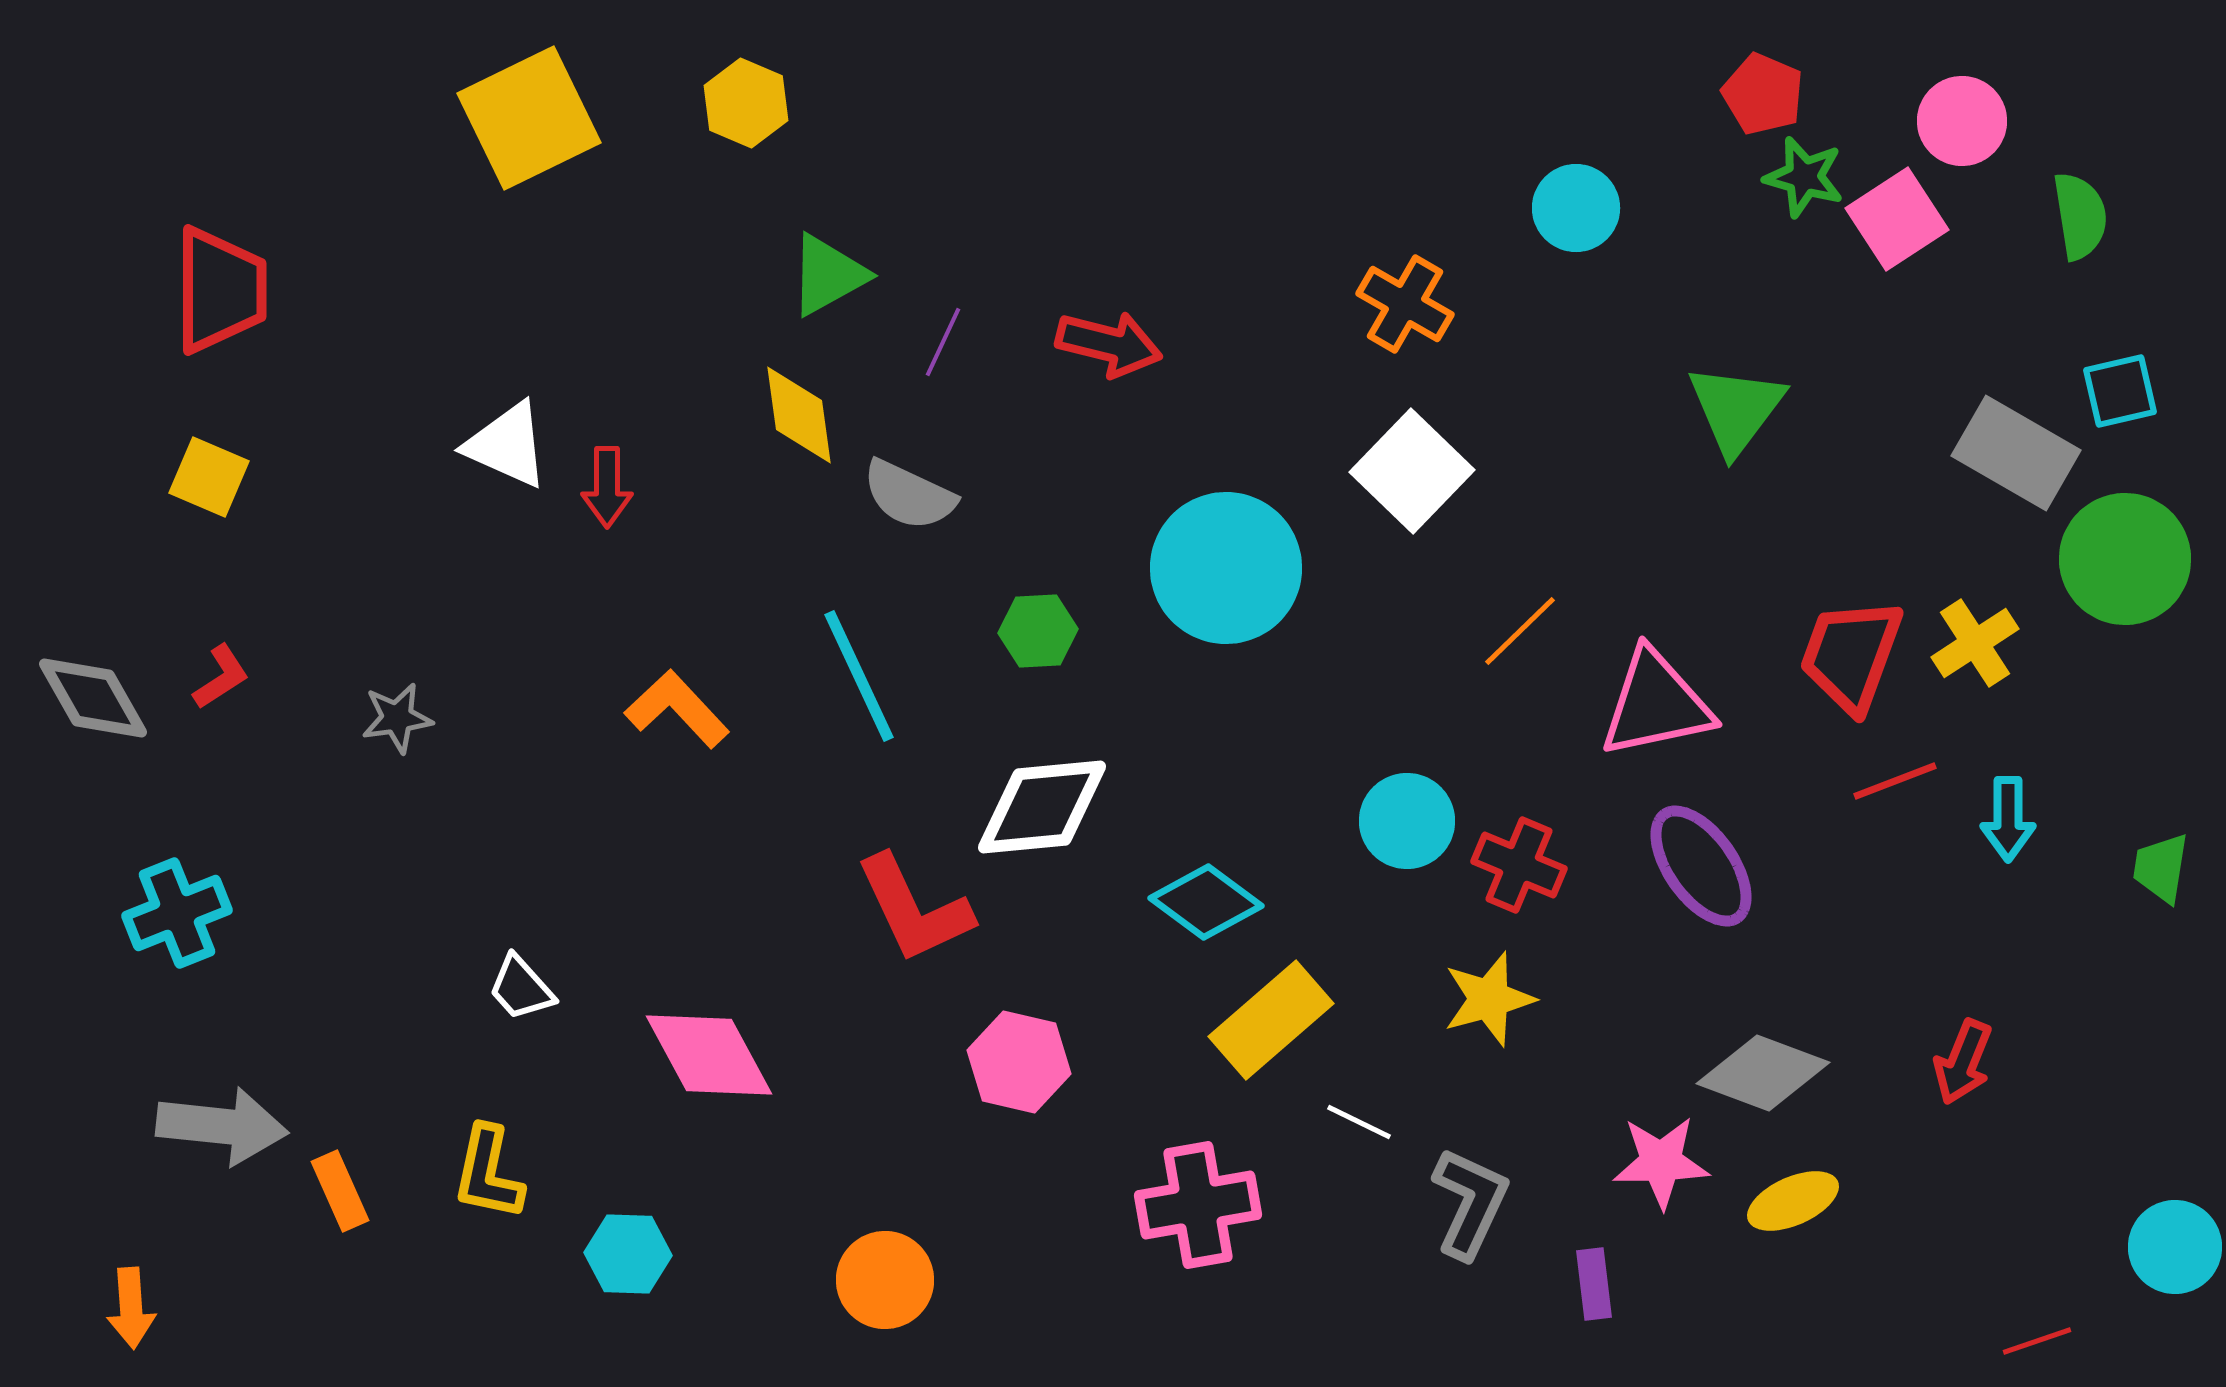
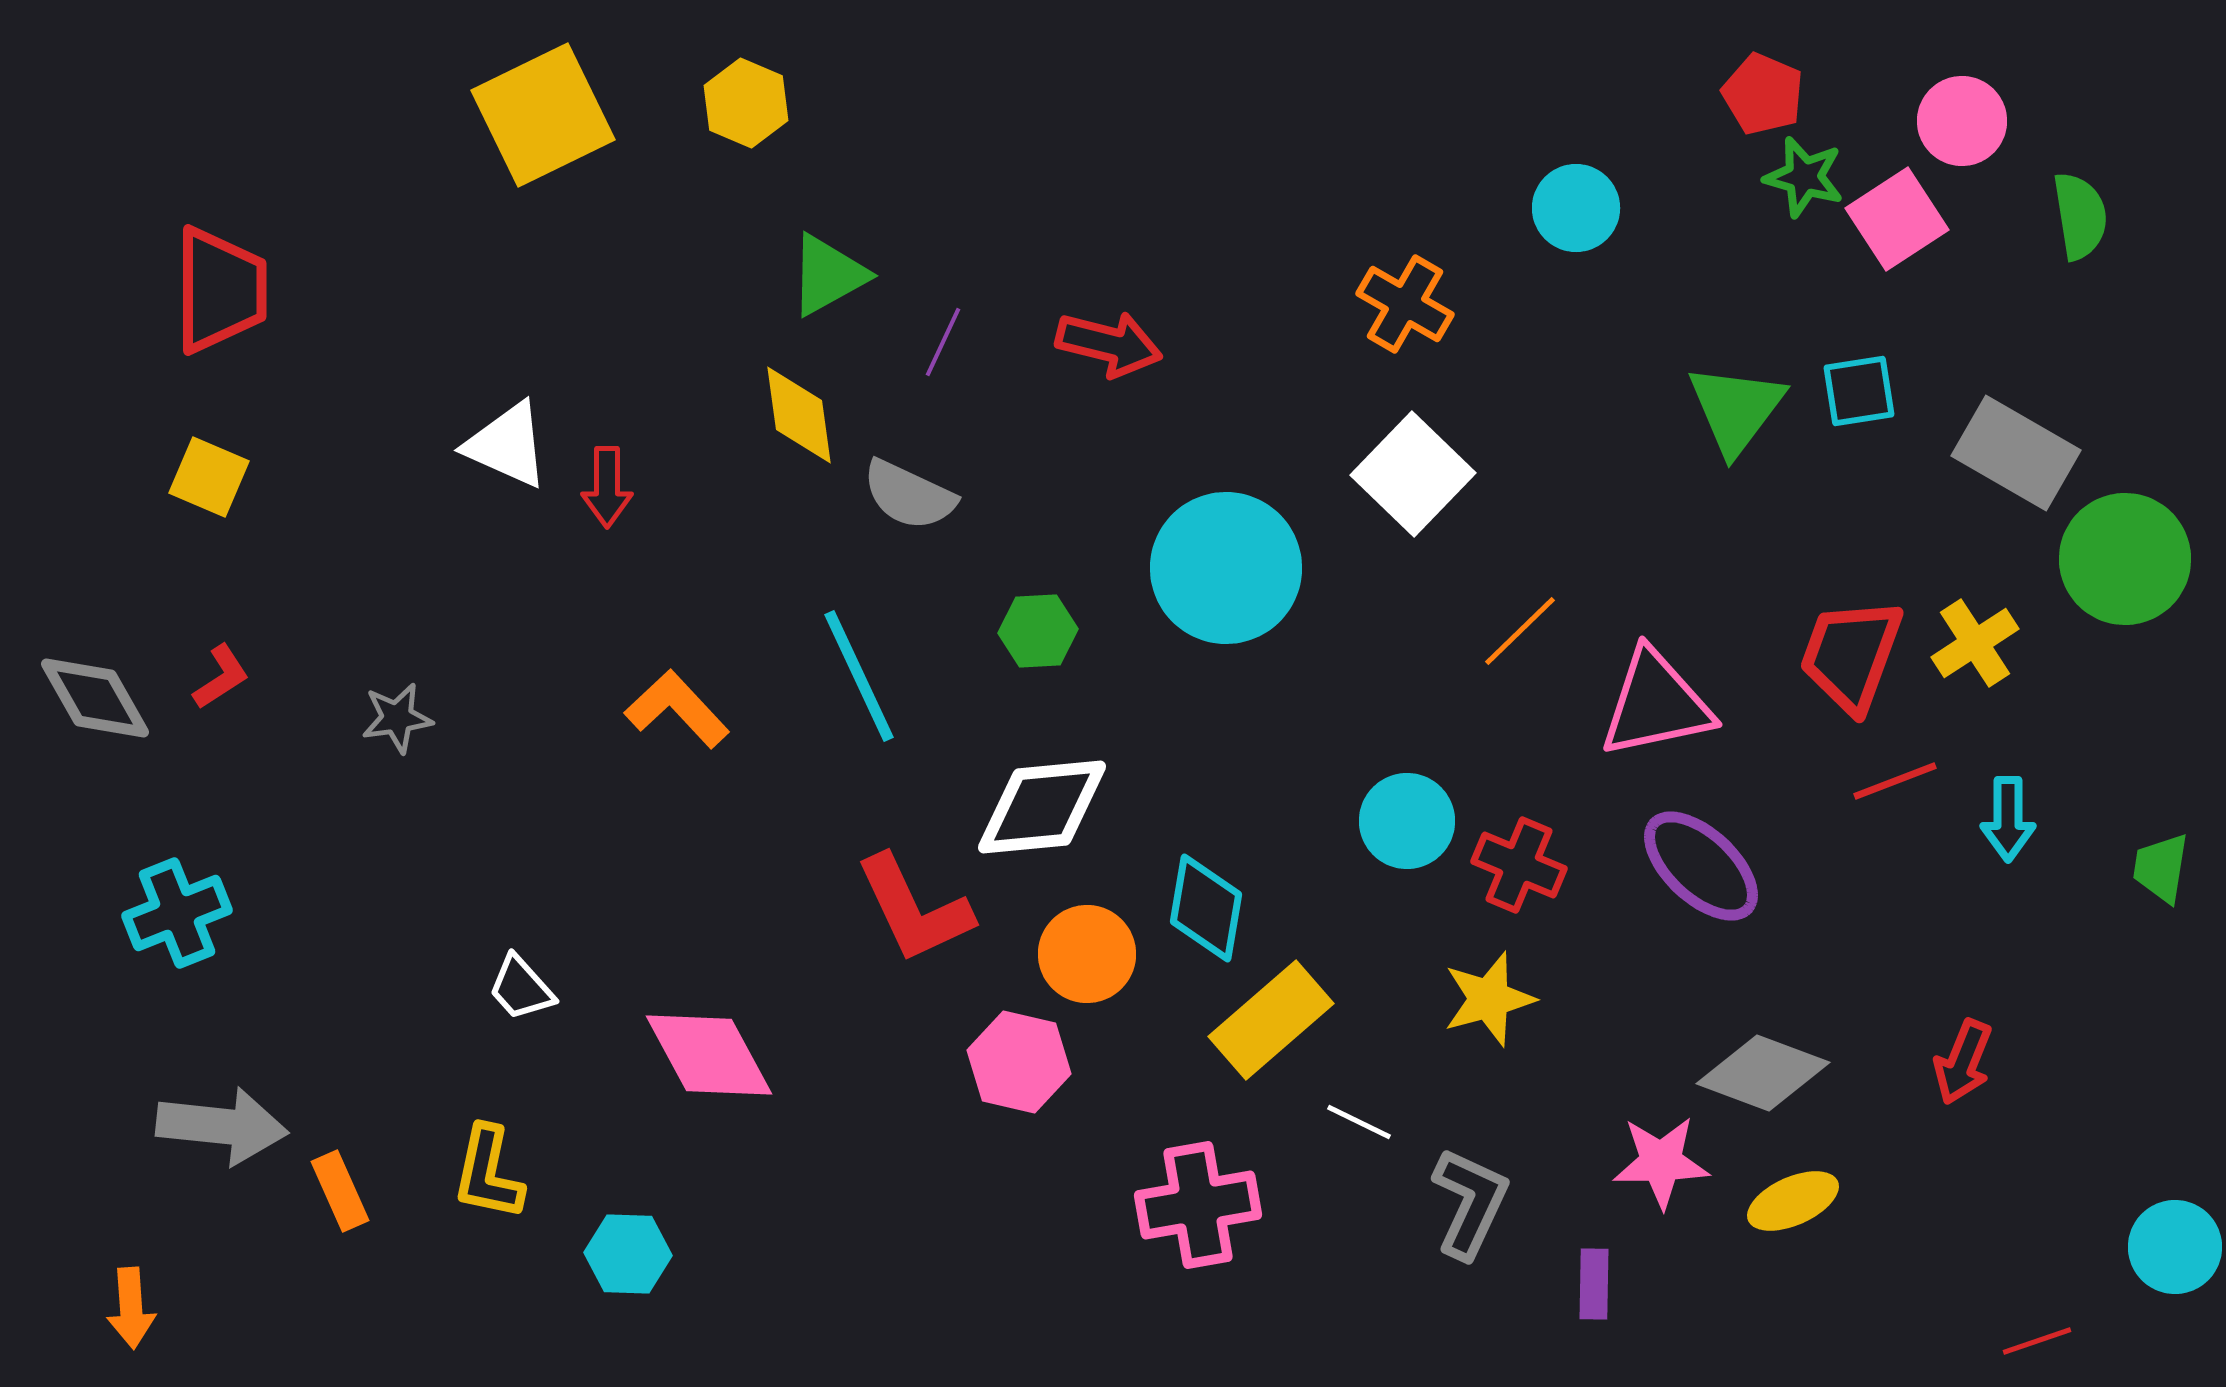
yellow square at (529, 118): moved 14 px right, 3 px up
cyan square at (2120, 391): moved 261 px left; rotated 4 degrees clockwise
white square at (1412, 471): moved 1 px right, 3 px down
gray diamond at (93, 698): moved 2 px right
purple ellipse at (1701, 866): rotated 12 degrees counterclockwise
cyan diamond at (1206, 902): moved 6 px down; rotated 63 degrees clockwise
orange circle at (885, 1280): moved 202 px right, 326 px up
purple rectangle at (1594, 1284): rotated 8 degrees clockwise
